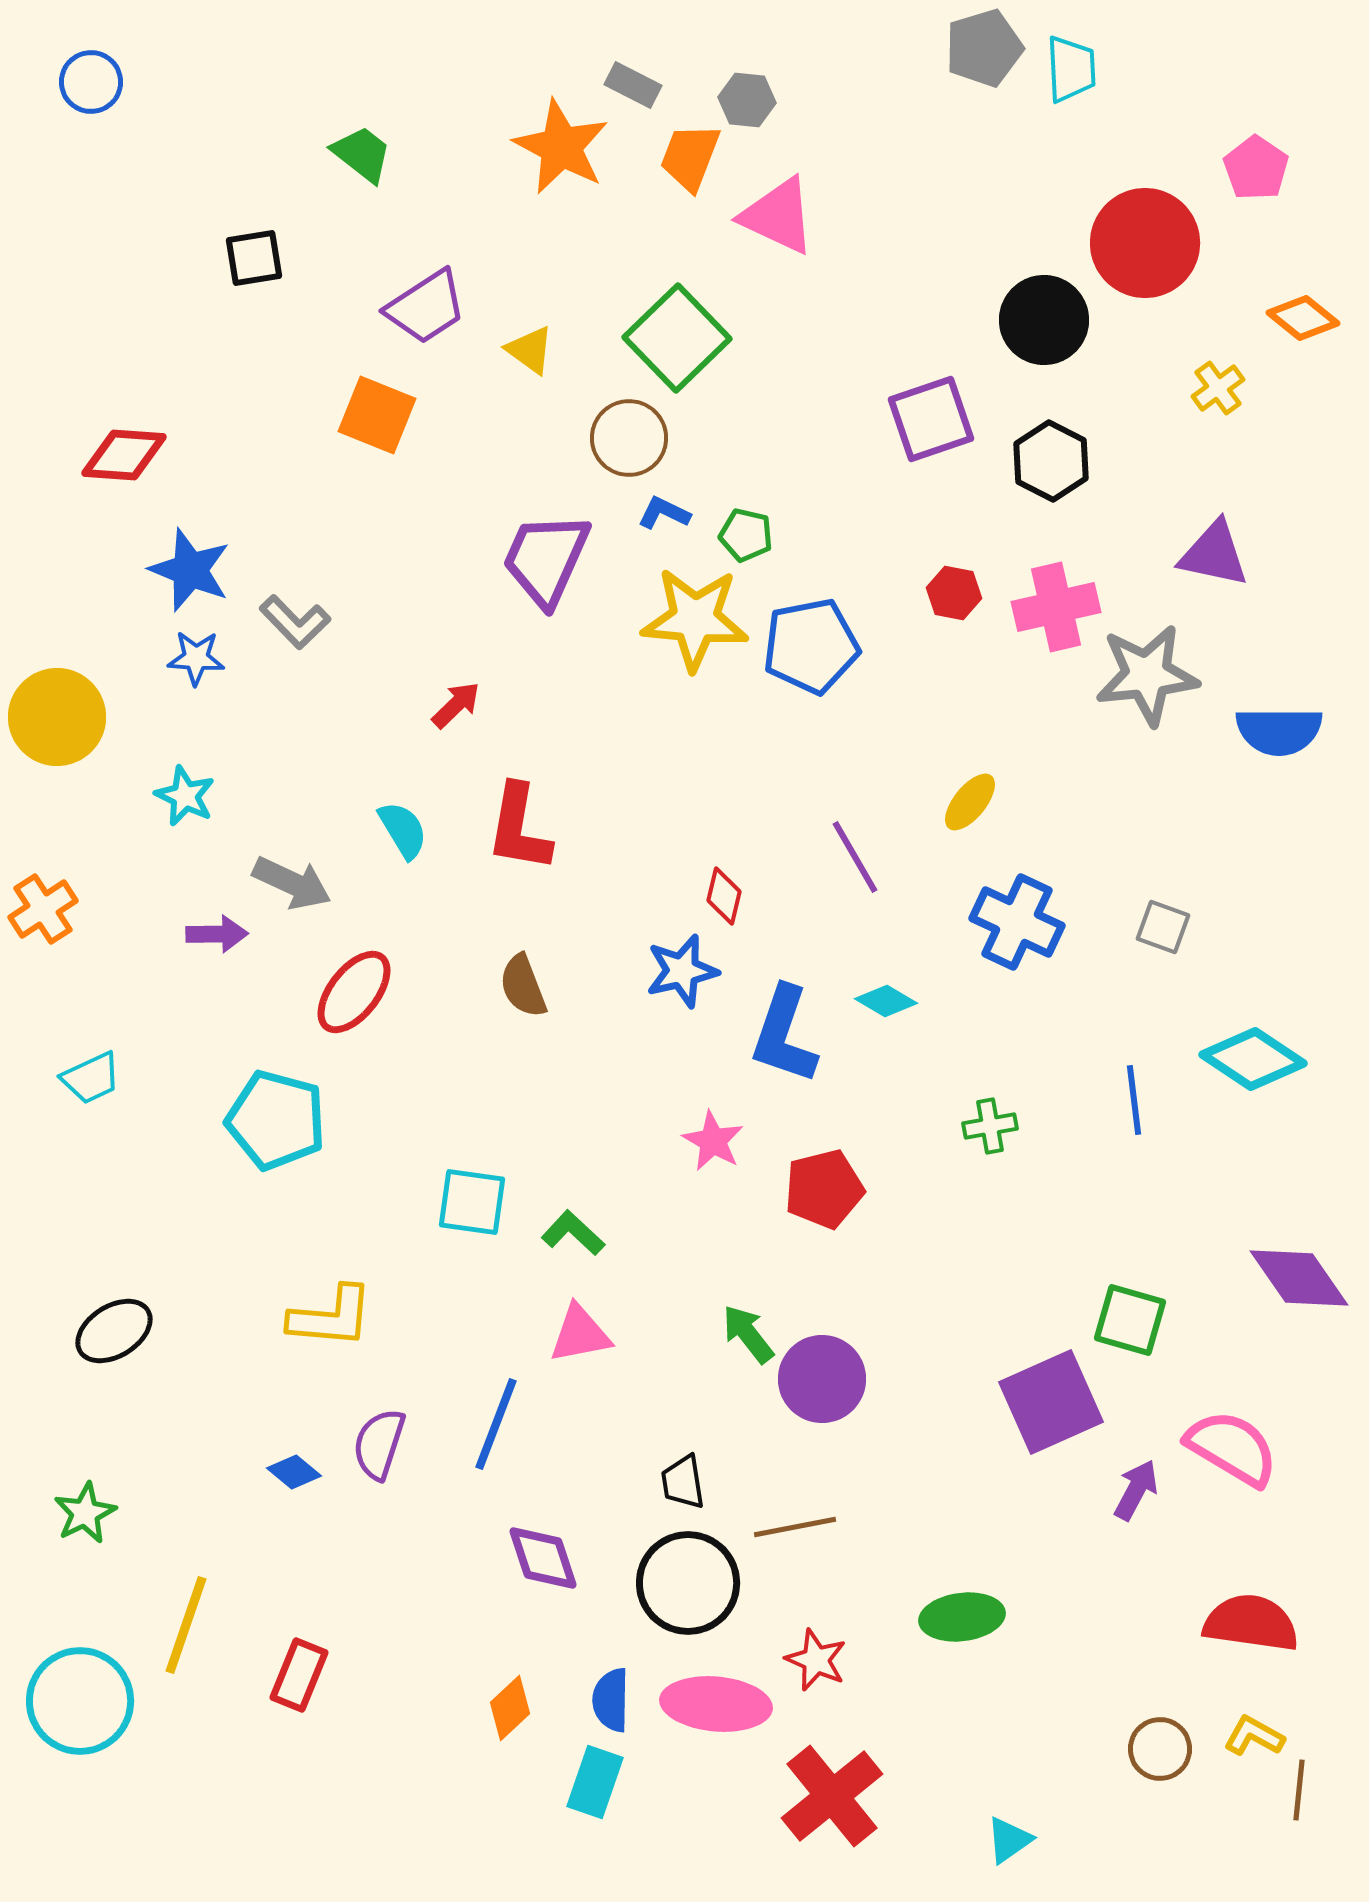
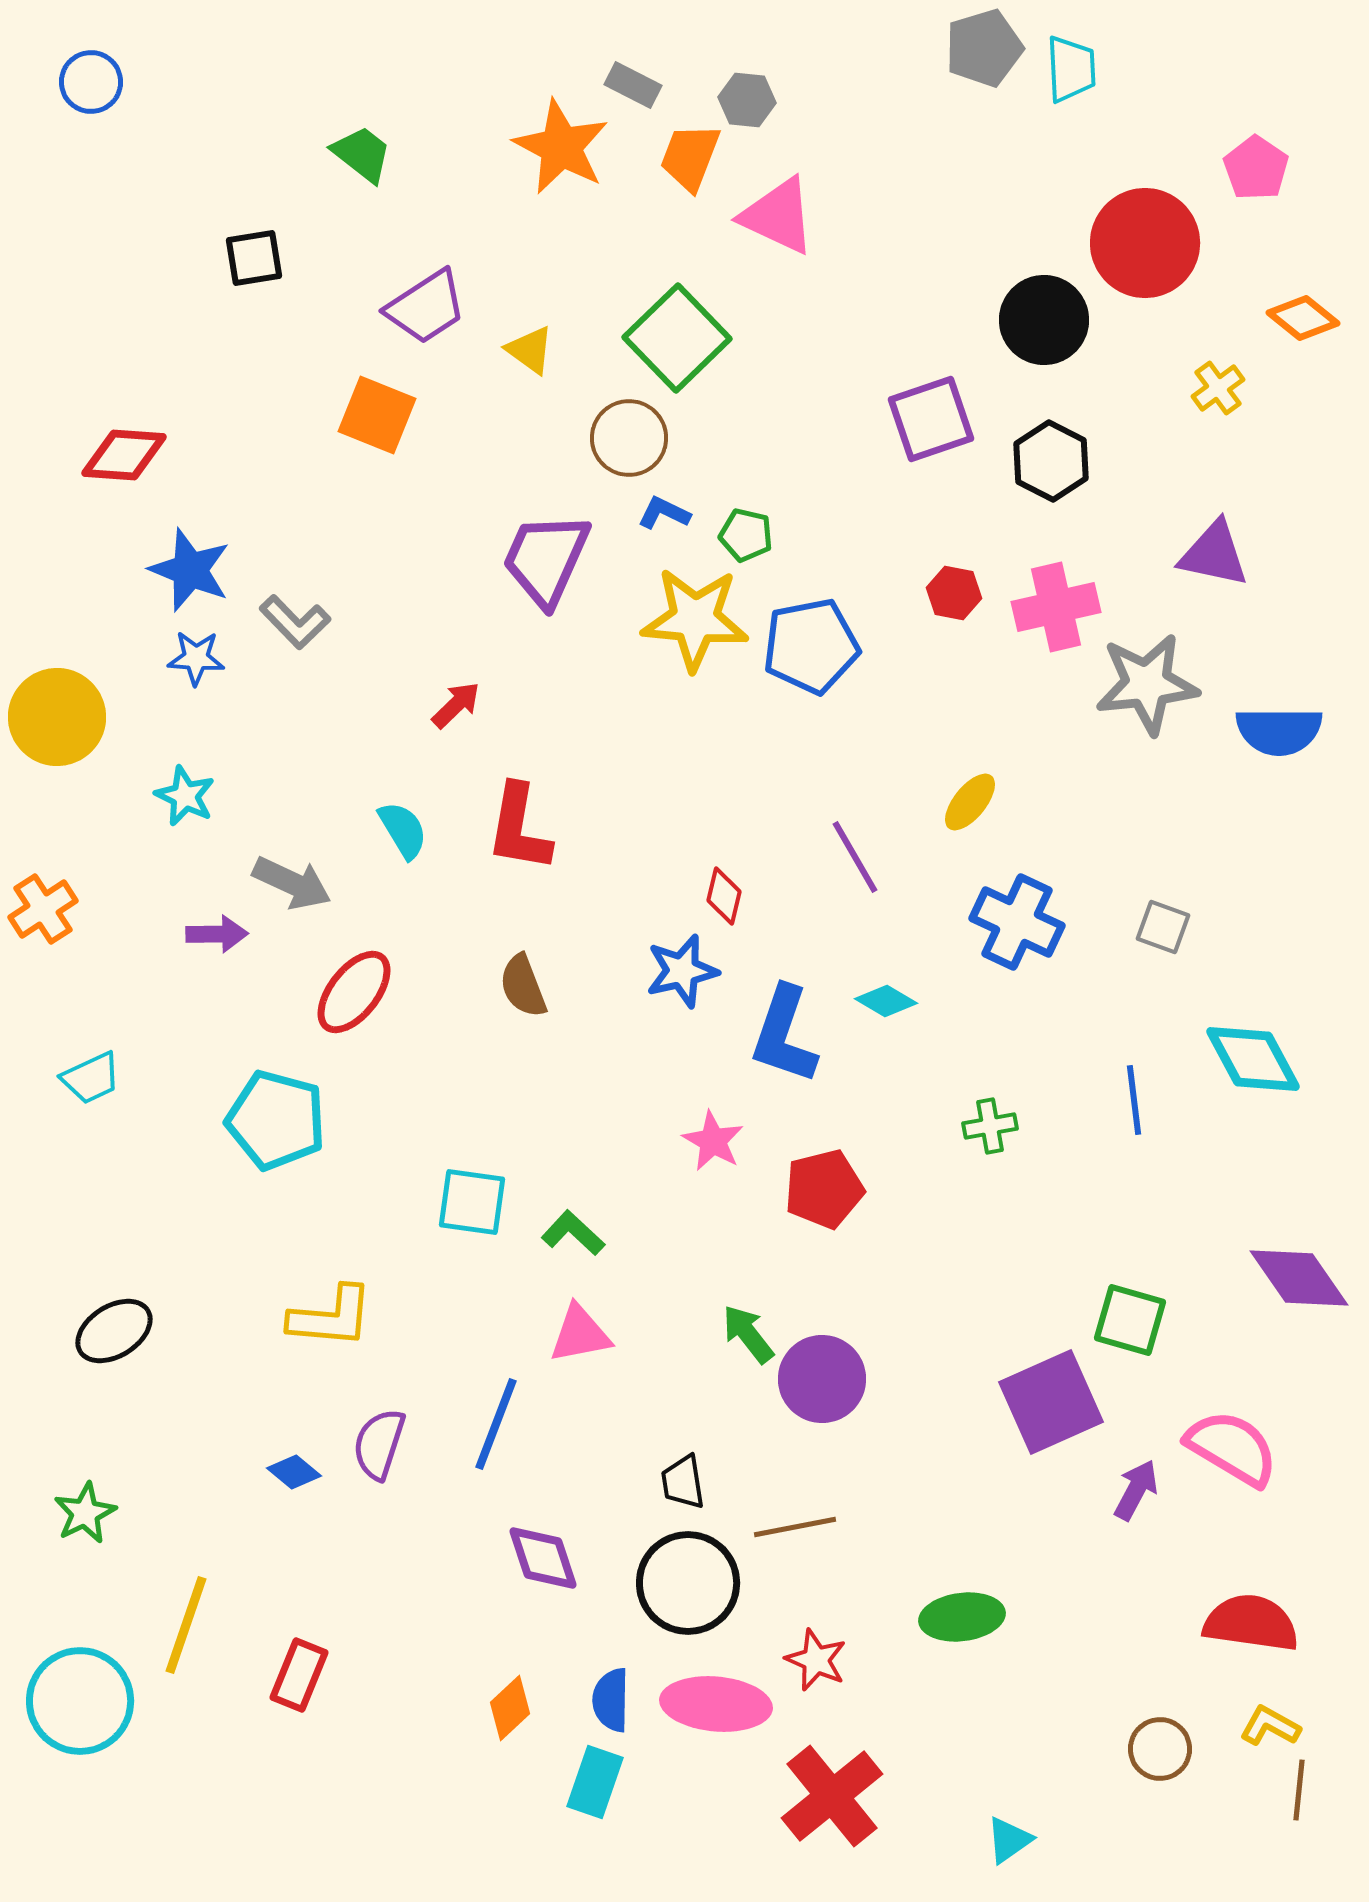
gray star at (1147, 675): moved 9 px down
cyan diamond at (1253, 1059): rotated 28 degrees clockwise
yellow L-shape at (1254, 1736): moved 16 px right, 10 px up
